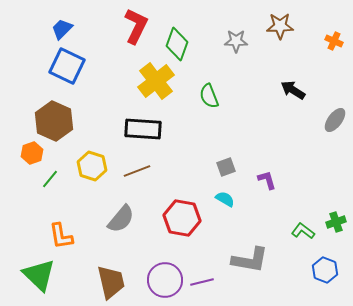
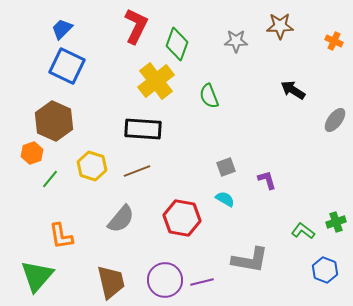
green triangle: moved 2 px left, 1 px down; rotated 27 degrees clockwise
